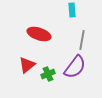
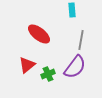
red ellipse: rotated 20 degrees clockwise
gray line: moved 1 px left
